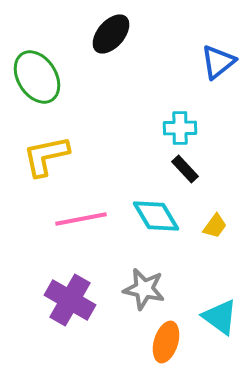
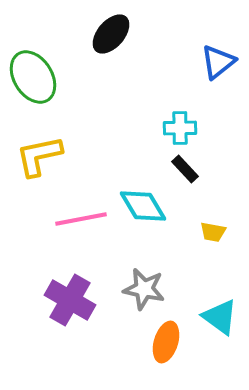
green ellipse: moved 4 px left
yellow L-shape: moved 7 px left
cyan diamond: moved 13 px left, 10 px up
yellow trapezoid: moved 2 px left, 6 px down; rotated 64 degrees clockwise
